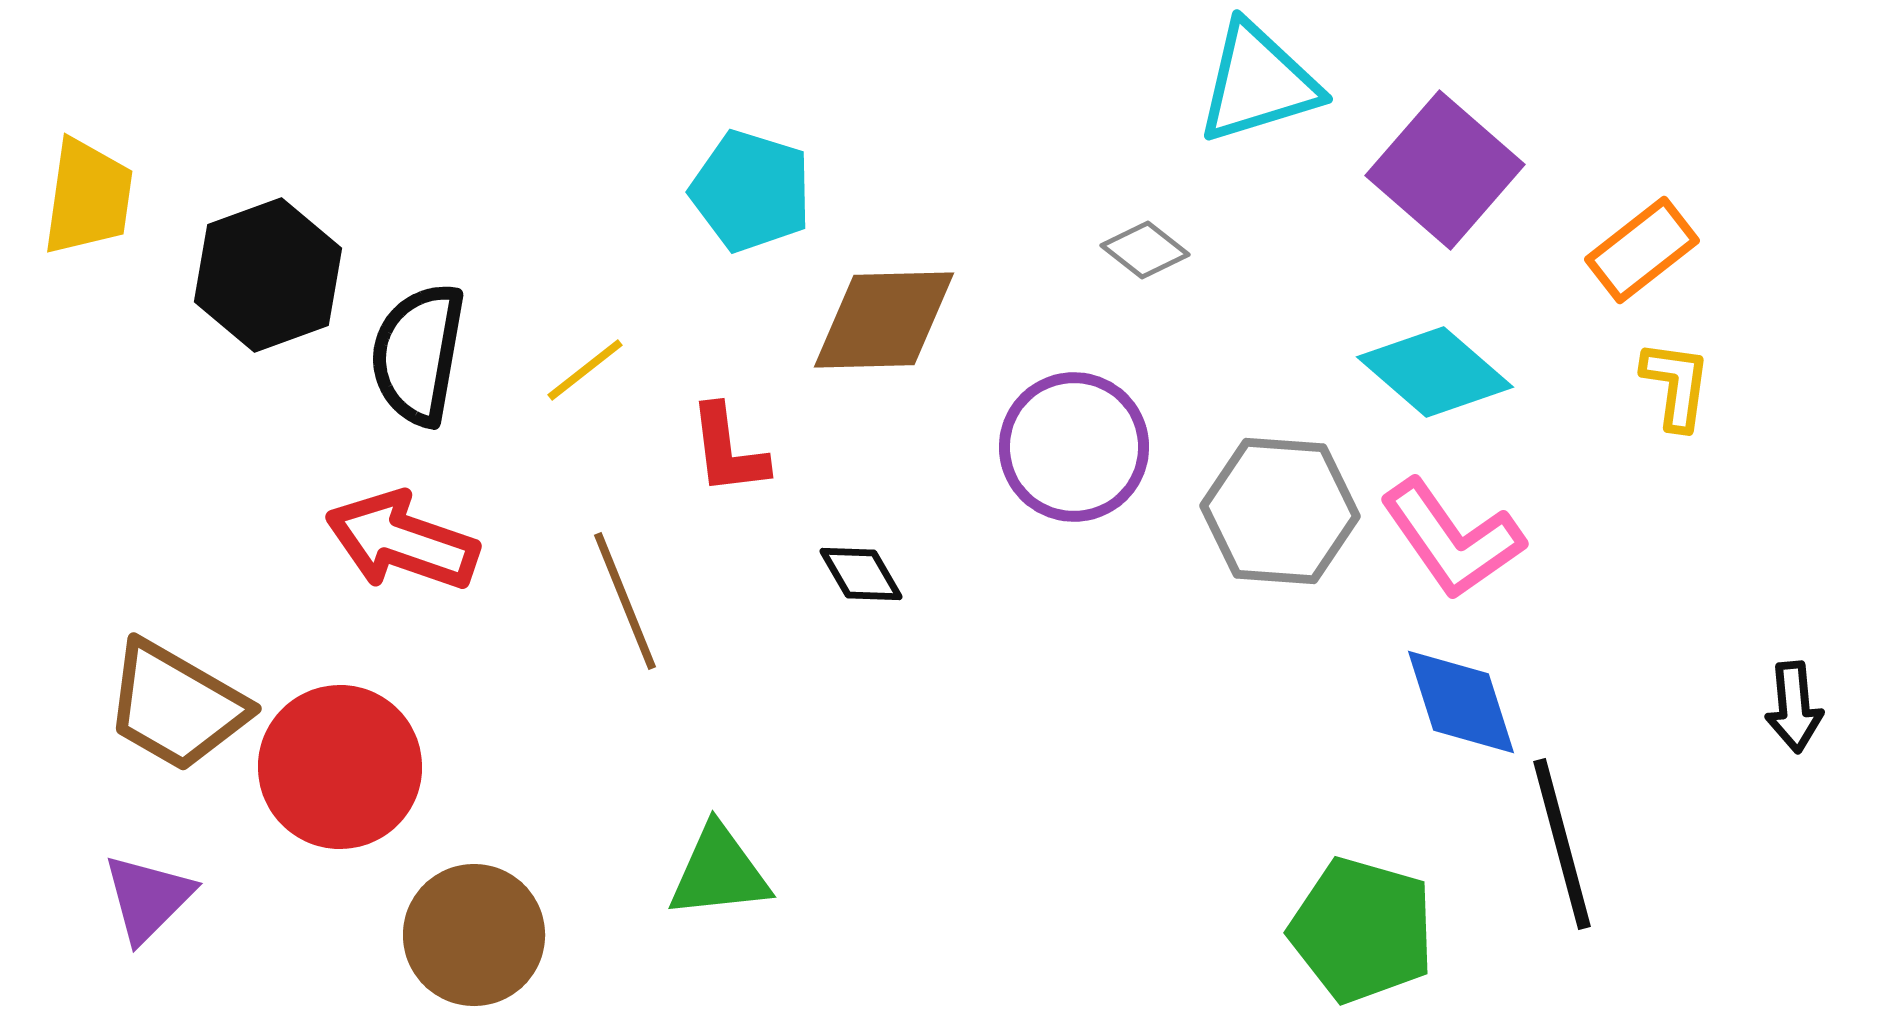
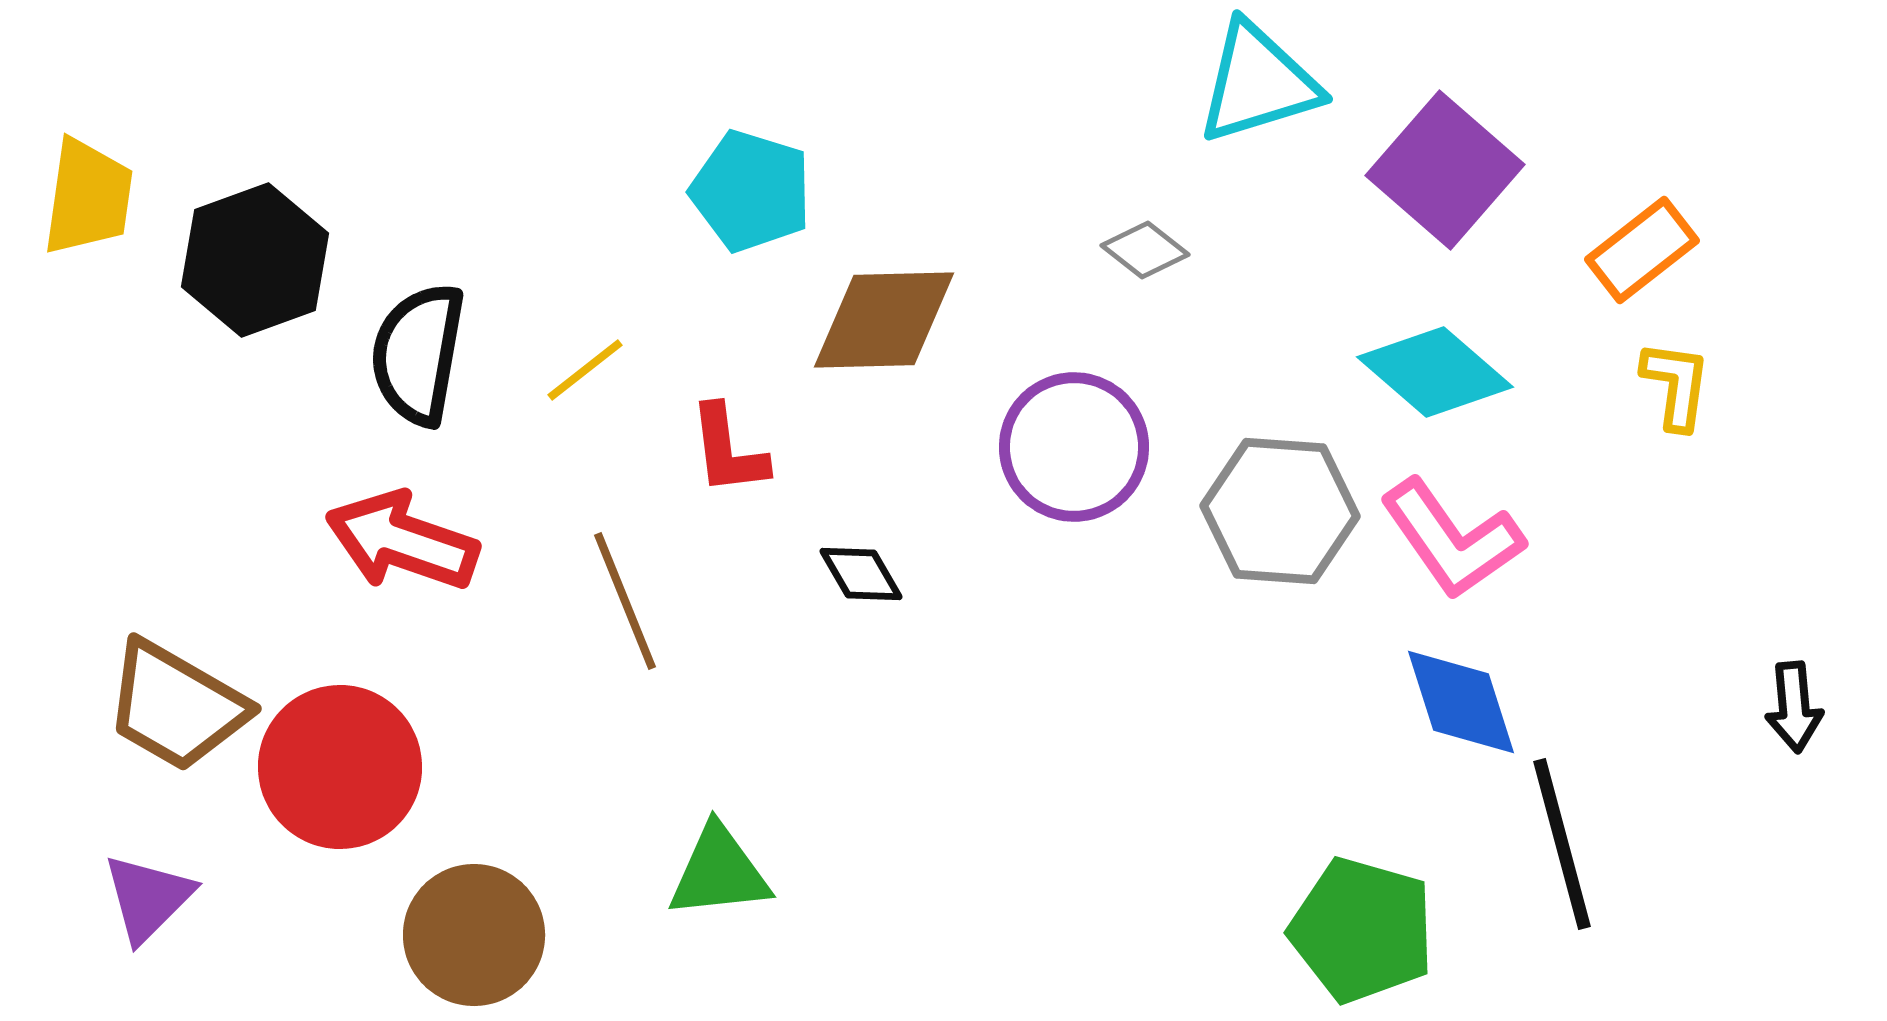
black hexagon: moved 13 px left, 15 px up
